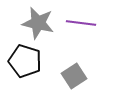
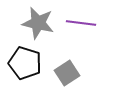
black pentagon: moved 2 px down
gray square: moved 7 px left, 3 px up
